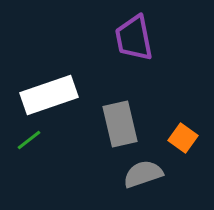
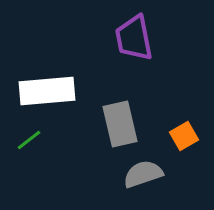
white rectangle: moved 2 px left, 4 px up; rotated 14 degrees clockwise
orange square: moved 1 px right, 2 px up; rotated 24 degrees clockwise
